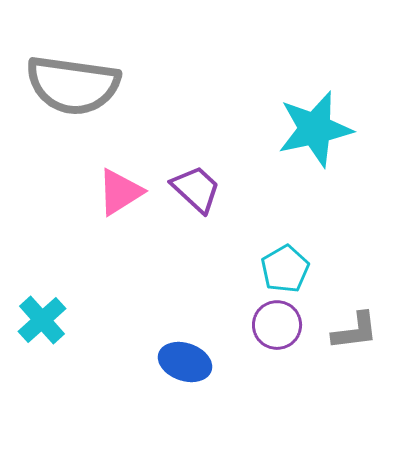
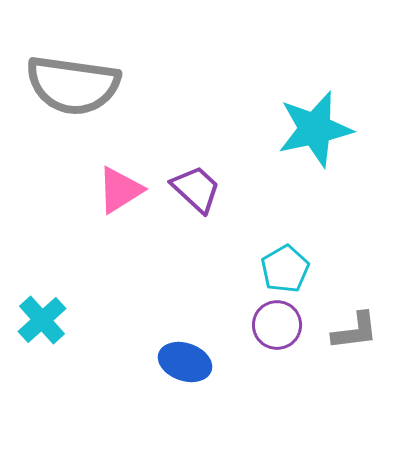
pink triangle: moved 2 px up
